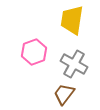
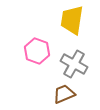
pink hexagon: moved 3 px right, 1 px up; rotated 20 degrees counterclockwise
brown trapezoid: rotated 30 degrees clockwise
